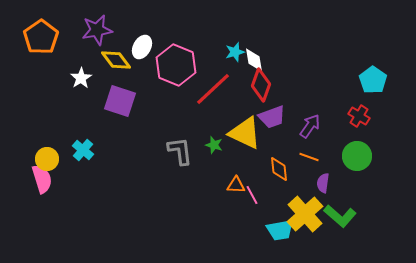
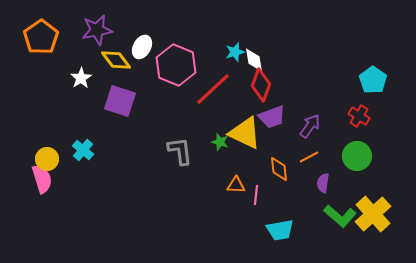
green star: moved 6 px right, 3 px up
orange line: rotated 48 degrees counterclockwise
pink line: moved 4 px right; rotated 36 degrees clockwise
yellow cross: moved 68 px right
